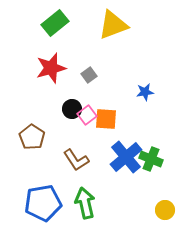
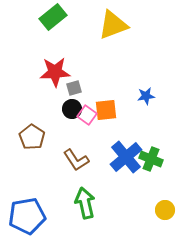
green rectangle: moved 2 px left, 6 px up
red star: moved 4 px right, 4 px down; rotated 12 degrees clockwise
gray square: moved 15 px left, 13 px down; rotated 21 degrees clockwise
blue star: moved 1 px right, 4 px down
pink square: rotated 18 degrees counterclockwise
orange square: moved 9 px up; rotated 10 degrees counterclockwise
blue pentagon: moved 16 px left, 13 px down
